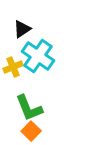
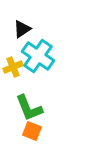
orange square: moved 1 px right; rotated 24 degrees counterclockwise
